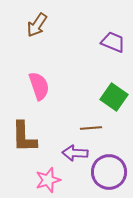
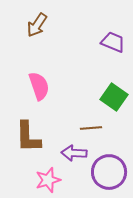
brown L-shape: moved 4 px right
purple arrow: moved 1 px left
